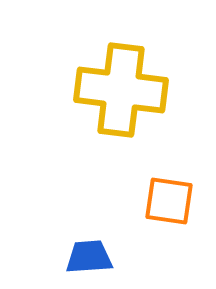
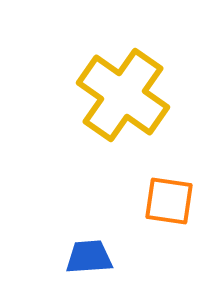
yellow cross: moved 2 px right, 5 px down; rotated 28 degrees clockwise
